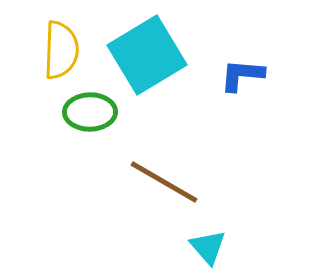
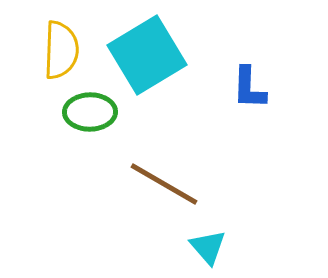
blue L-shape: moved 7 px right, 13 px down; rotated 93 degrees counterclockwise
brown line: moved 2 px down
